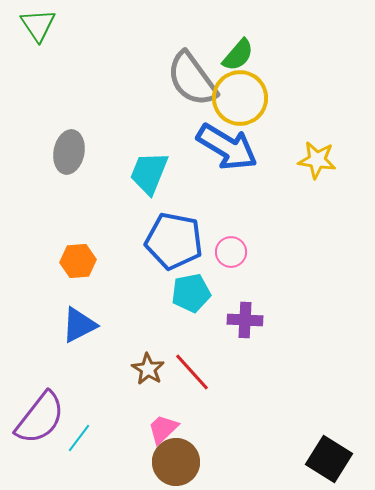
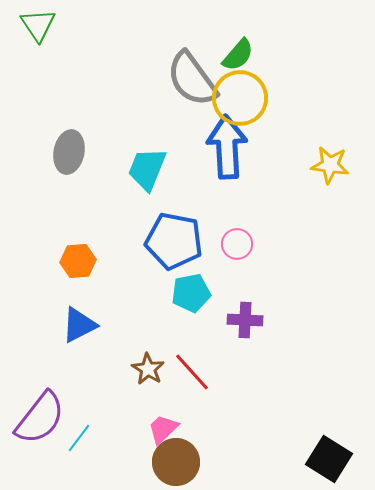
blue arrow: rotated 124 degrees counterclockwise
yellow star: moved 13 px right, 5 px down
cyan trapezoid: moved 2 px left, 4 px up
pink circle: moved 6 px right, 8 px up
